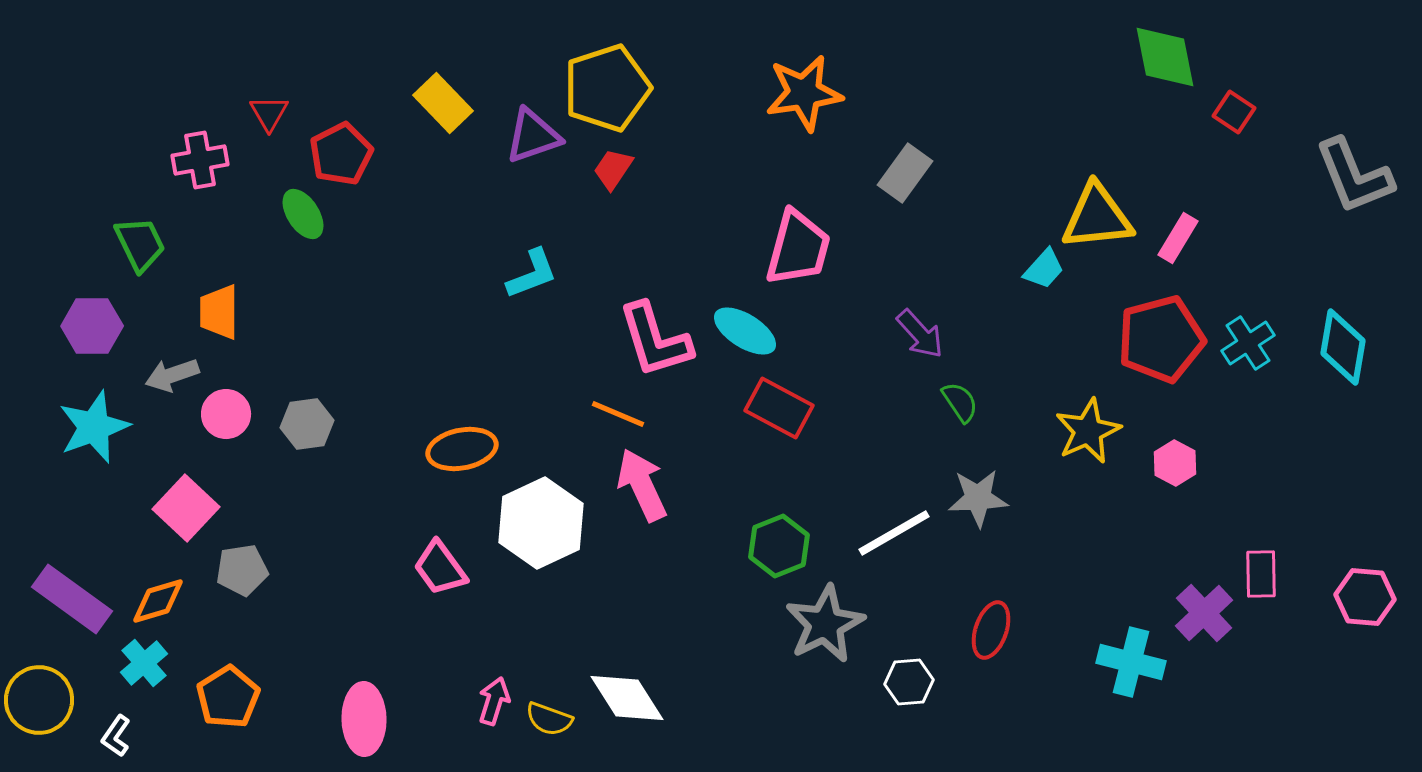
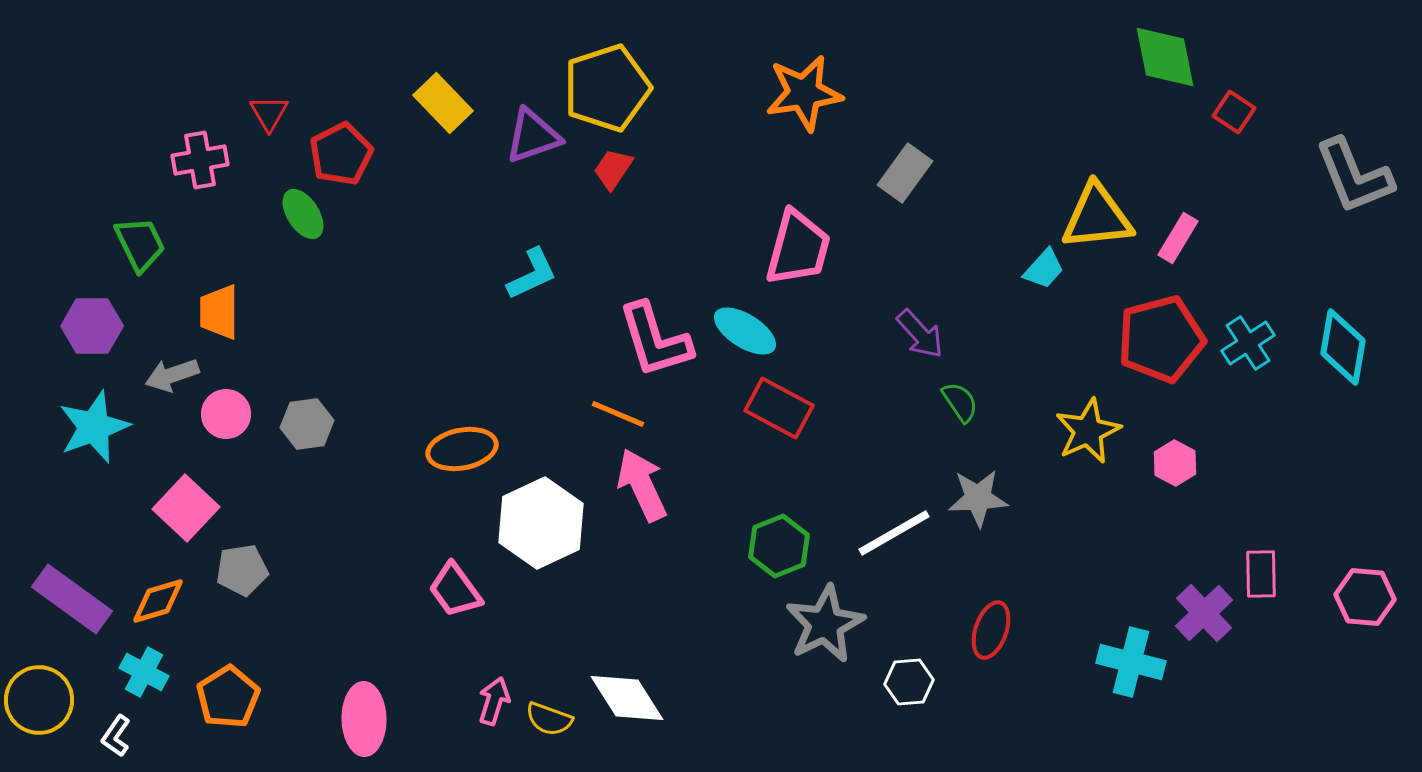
cyan L-shape at (532, 274): rotated 4 degrees counterclockwise
pink trapezoid at (440, 568): moved 15 px right, 22 px down
cyan cross at (144, 663): moved 9 px down; rotated 21 degrees counterclockwise
